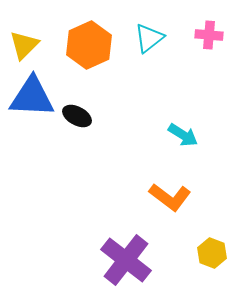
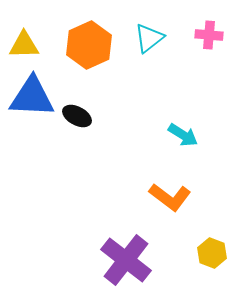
yellow triangle: rotated 44 degrees clockwise
